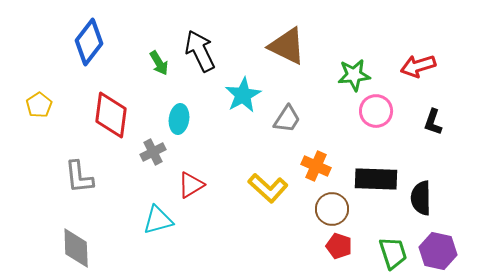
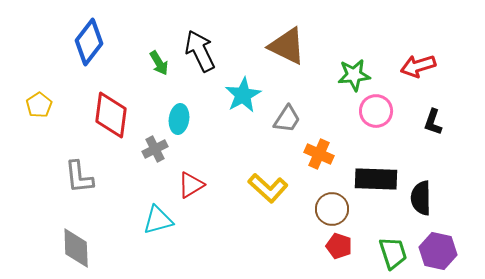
gray cross: moved 2 px right, 3 px up
orange cross: moved 3 px right, 12 px up
